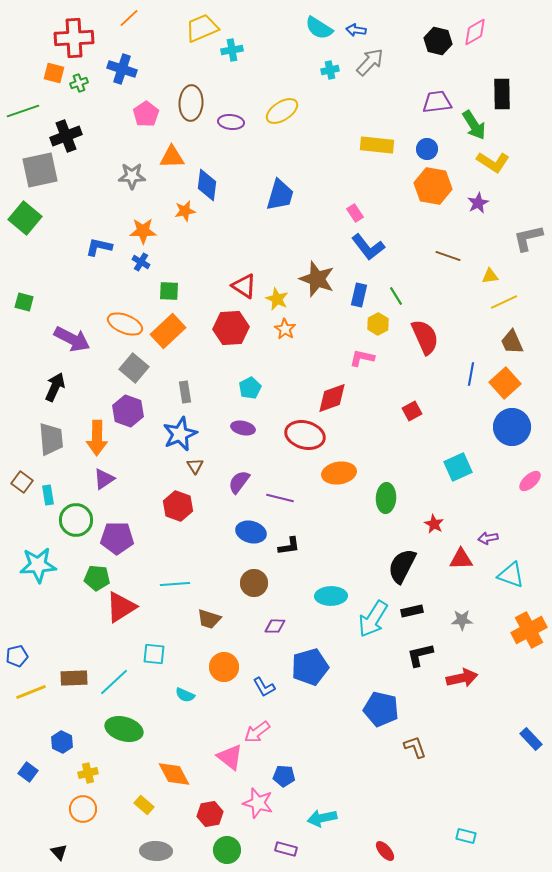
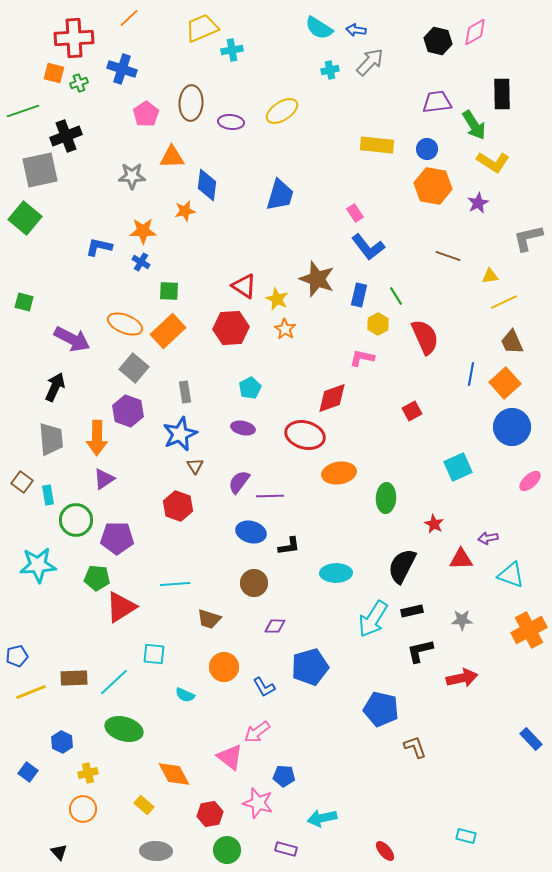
purple line at (280, 498): moved 10 px left, 2 px up; rotated 16 degrees counterclockwise
cyan ellipse at (331, 596): moved 5 px right, 23 px up
black L-shape at (420, 655): moved 4 px up
